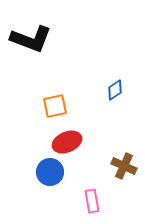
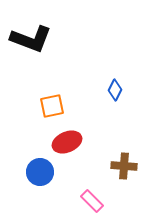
blue diamond: rotated 30 degrees counterclockwise
orange square: moved 3 px left
brown cross: rotated 20 degrees counterclockwise
blue circle: moved 10 px left
pink rectangle: rotated 35 degrees counterclockwise
